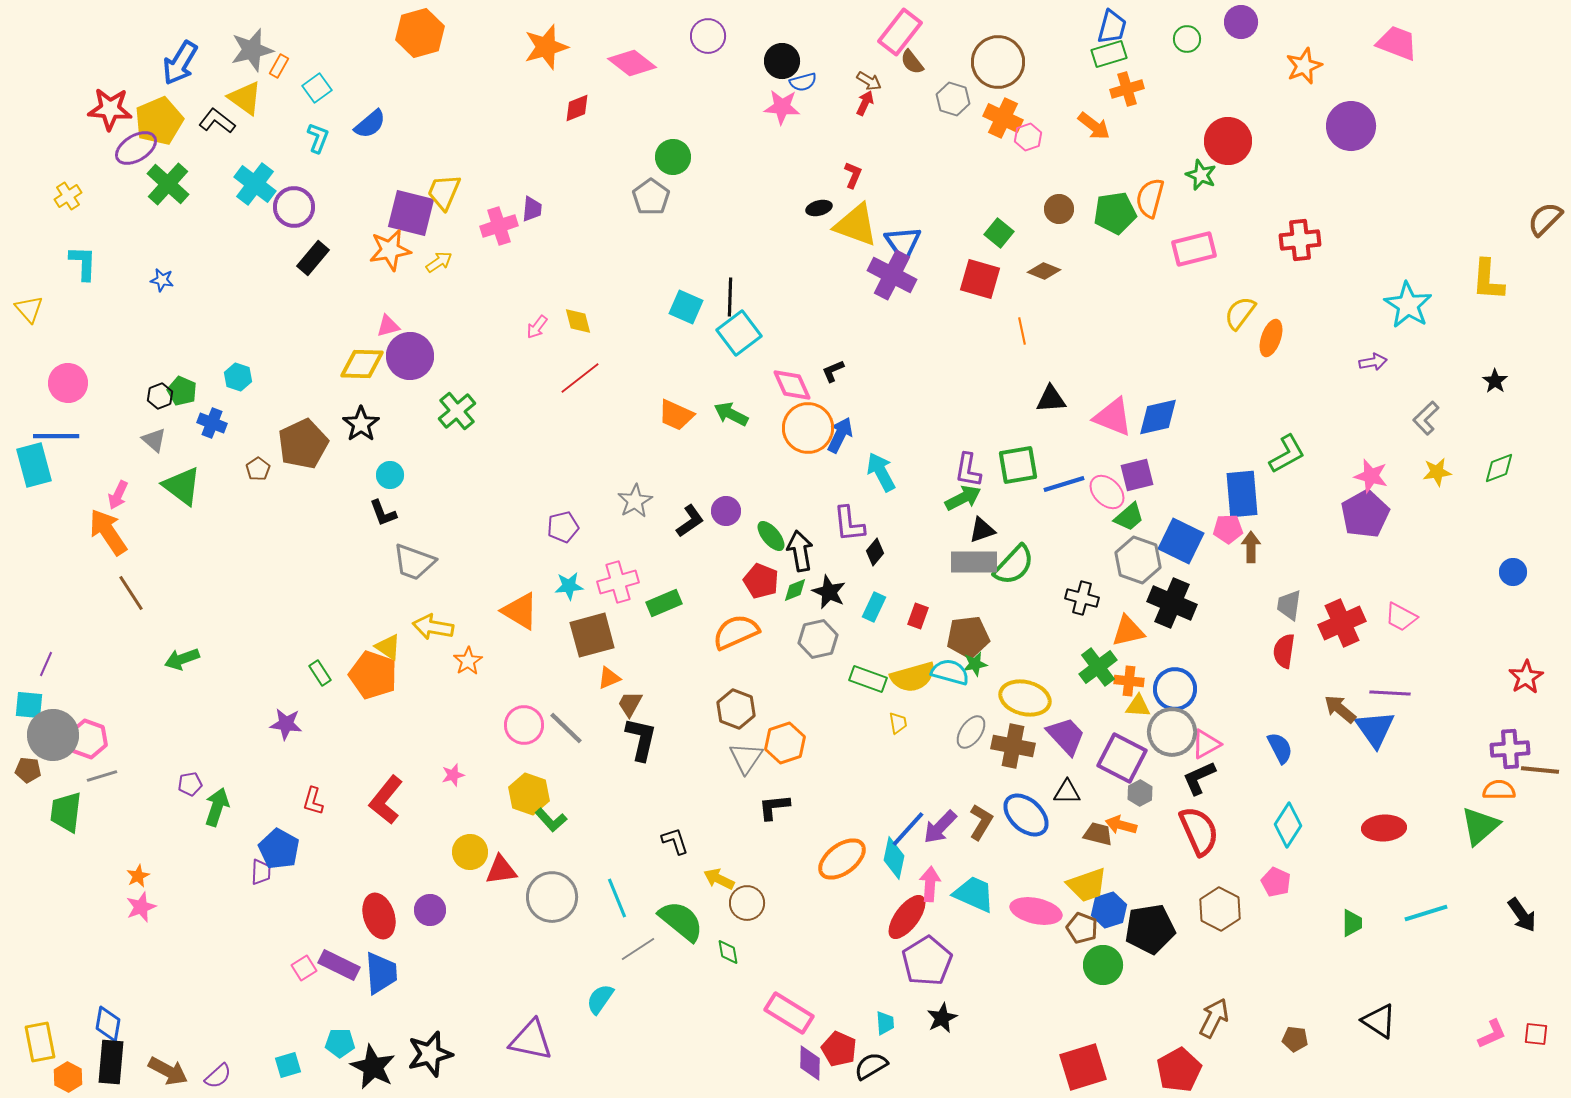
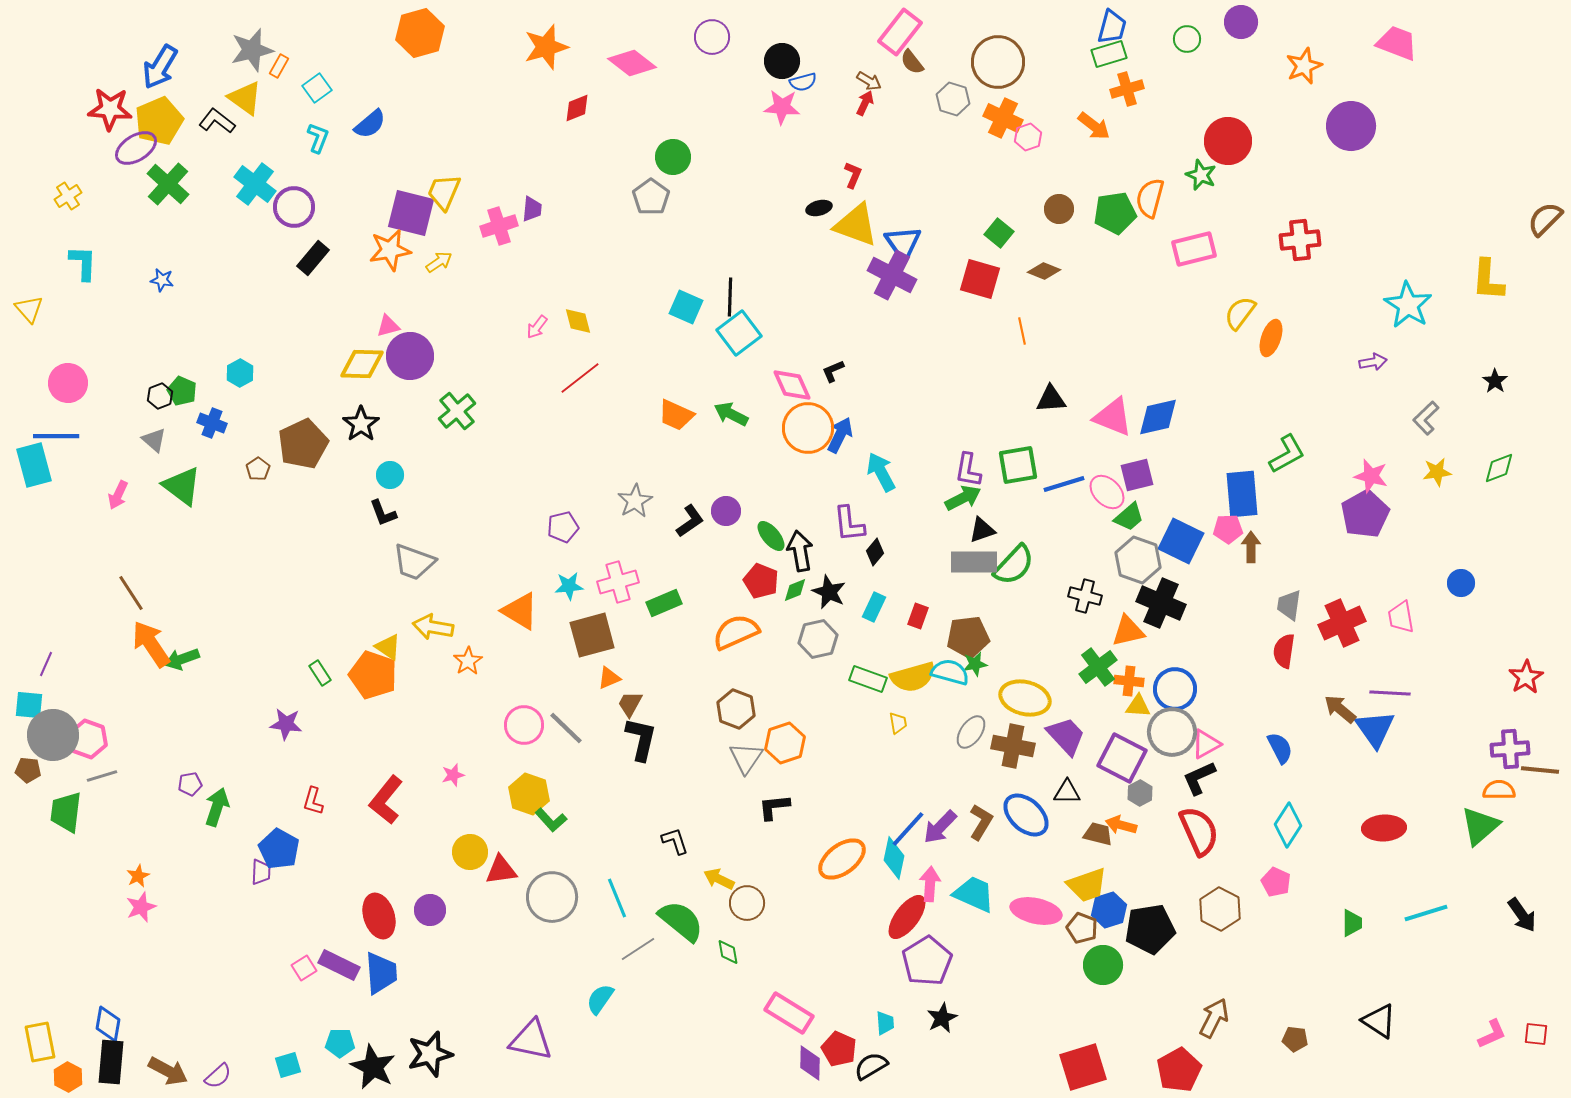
purple circle at (708, 36): moved 4 px right, 1 px down
blue arrow at (180, 63): moved 20 px left, 4 px down
cyan hexagon at (238, 377): moved 2 px right, 4 px up; rotated 12 degrees clockwise
orange arrow at (108, 532): moved 43 px right, 112 px down
blue circle at (1513, 572): moved 52 px left, 11 px down
black cross at (1082, 598): moved 3 px right, 2 px up
black cross at (1172, 603): moved 11 px left
pink trapezoid at (1401, 617): rotated 52 degrees clockwise
